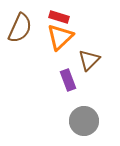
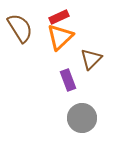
red rectangle: rotated 42 degrees counterclockwise
brown semicircle: rotated 56 degrees counterclockwise
brown triangle: moved 2 px right, 1 px up
gray circle: moved 2 px left, 3 px up
